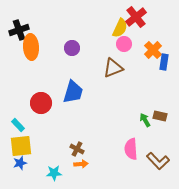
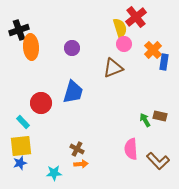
yellow semicircle: rotated 42 degrees counterclockwise
cyan rectangle: moved 5 px right, 3 px up
